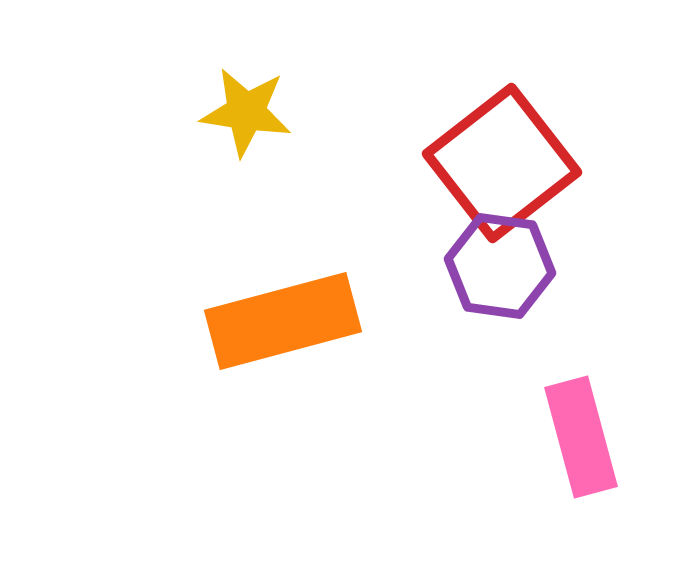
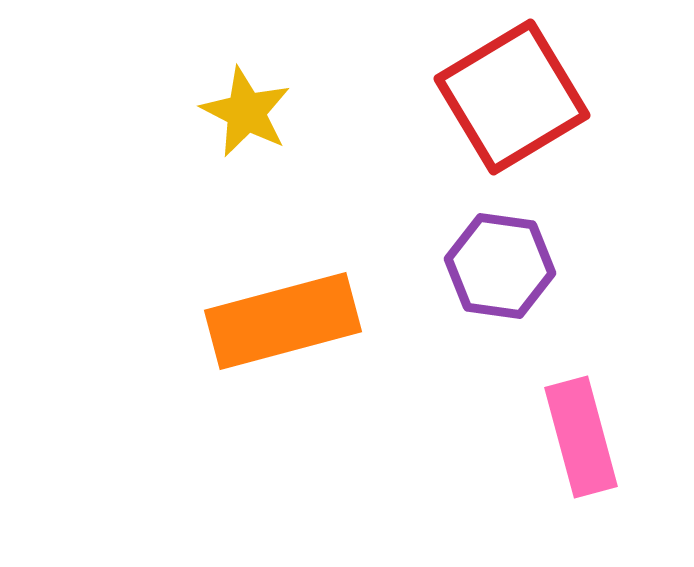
yellow star: rotated 18 degrees clockwise
red square: moved 10 px right, 66 px up; rotated 7 degrees clockwise
